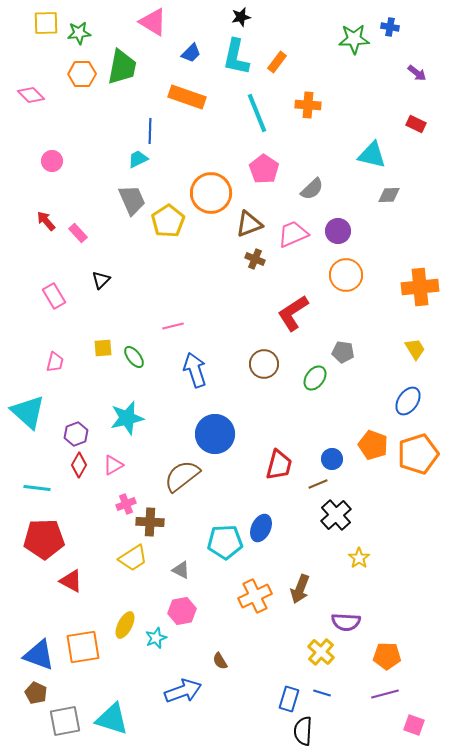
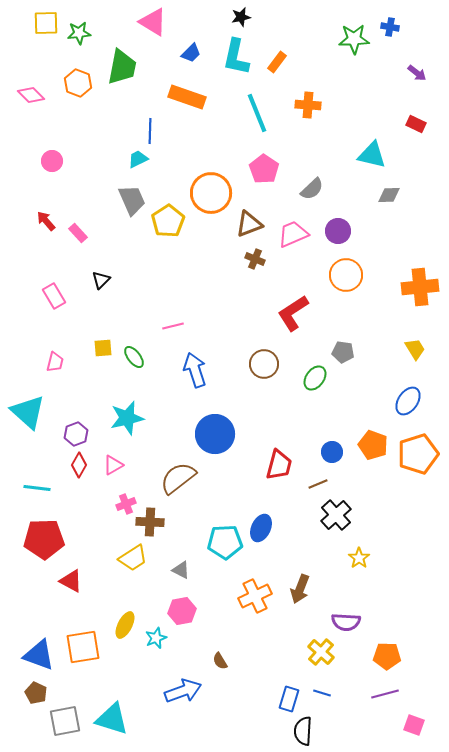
orange hexagon at (82, 74): moved 4 px left, 9 px down; rotated 20 degrees clockwise
blue circle at (332, 459): moved 7 px up
brown semicircle at (182, 476): moved 4 px left, 2 px down
